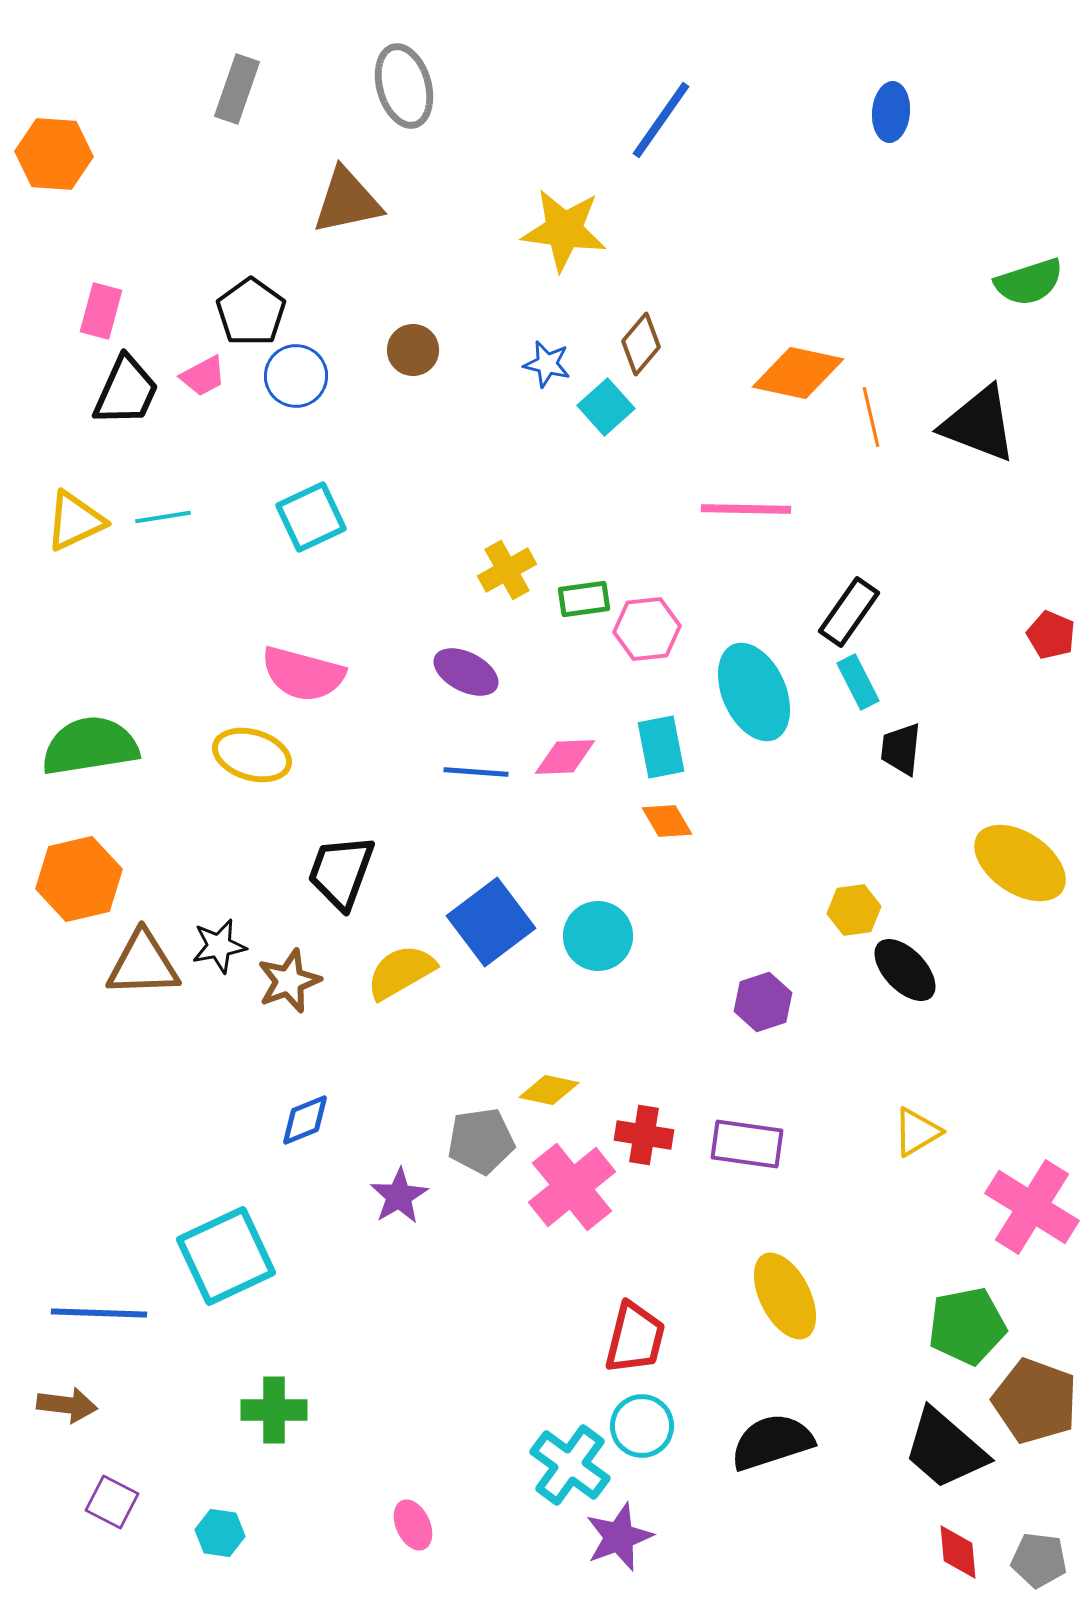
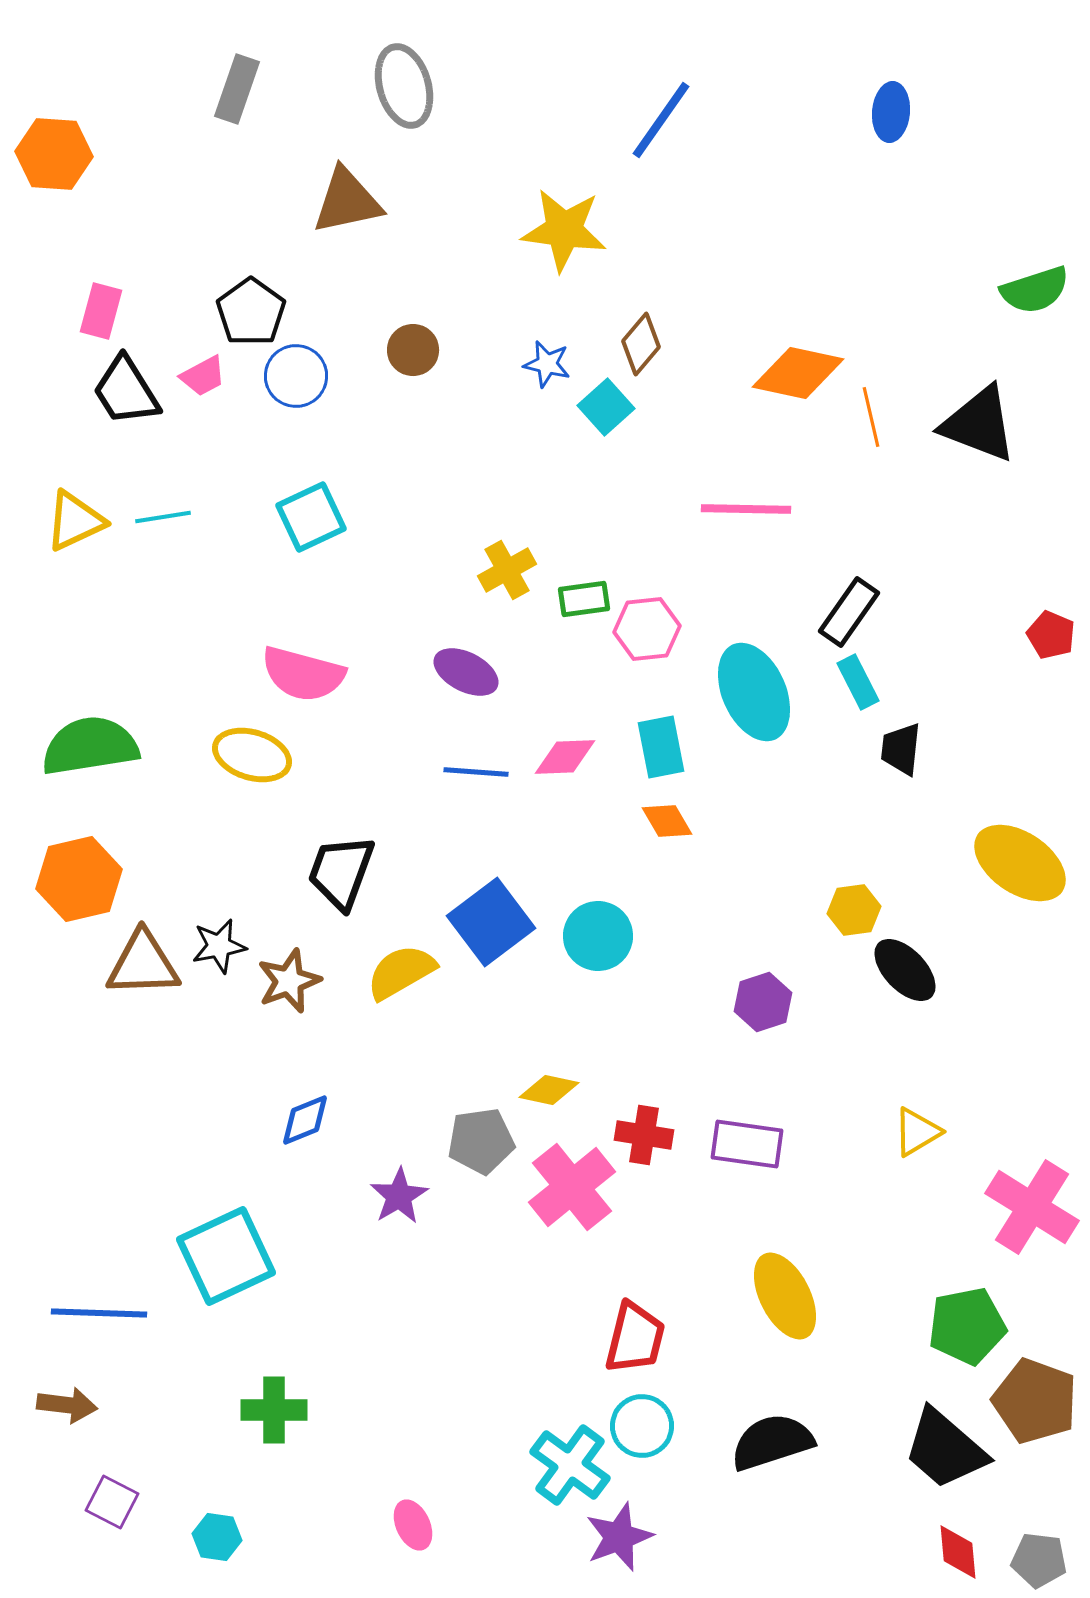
green semicircle at (1029, 282): moved 6 px right, 8 px down
black trapezoid at (126, 391): rotated 124 degrees clockwise
cyan hexagon at (220, 1533): moved 3 px left, 4 px down
